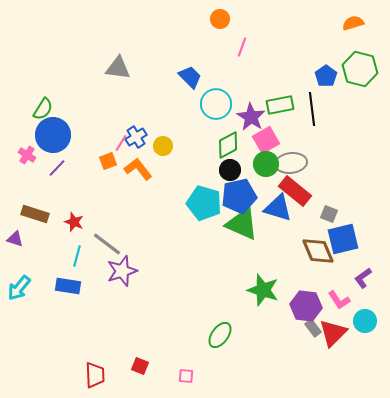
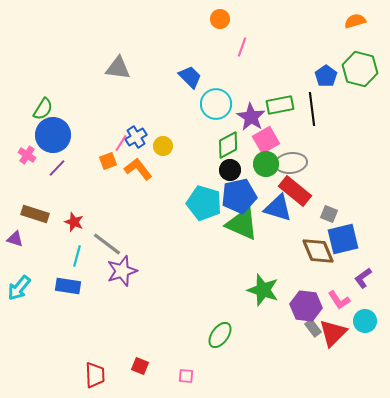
orange semicircle at (353, 23): moved 2 px right, 2 px up
